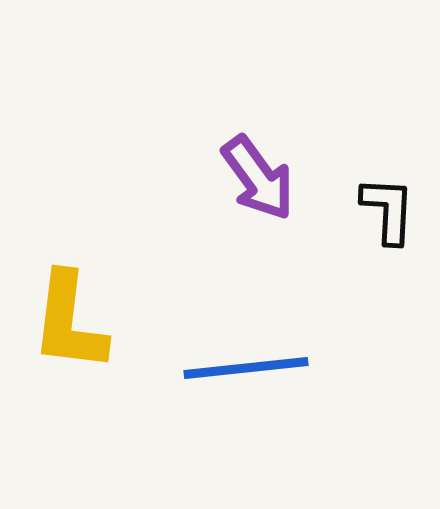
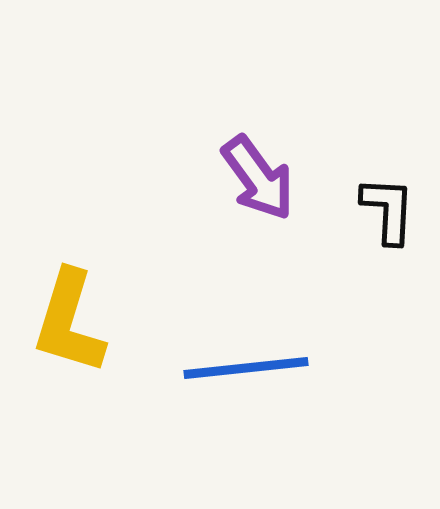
yellow L-shape: rotated 10 degrees clockwise
